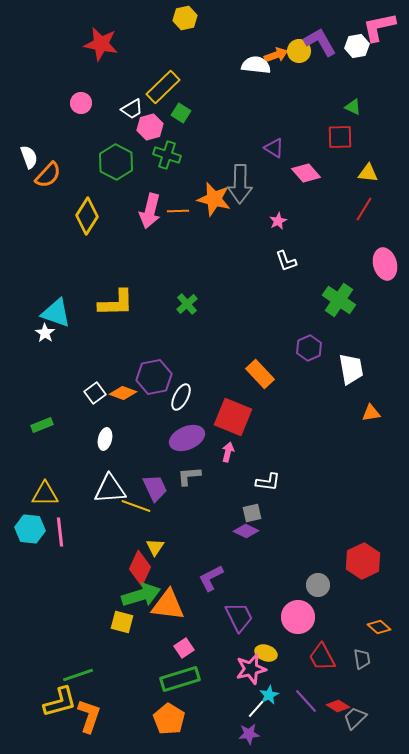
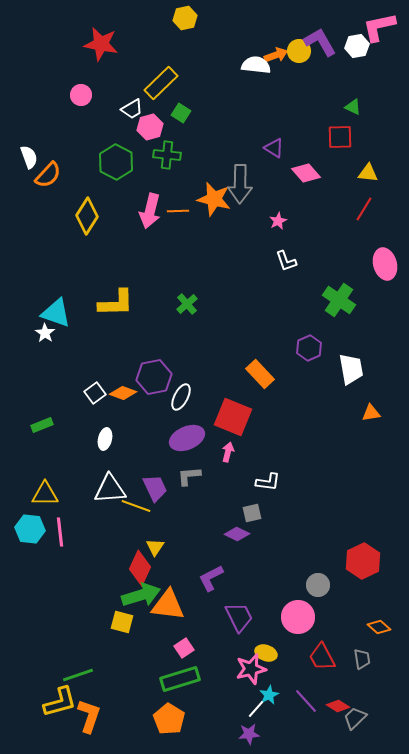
yellow rectangle at (163, 87): moved 2 px left, 4 px up
pink circle at (81, 103): moved 8 px up
green cross at (167, 155): rotated 12 degrees counterclockwise
purple diamond at (246, 531): moved 9 px left, 3 px down
